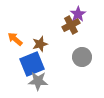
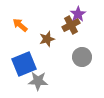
orange arrow: moved 5 px right, 14 px up
brown star: moved 7 px right, 5 px up
blue square: moved 8 px left
